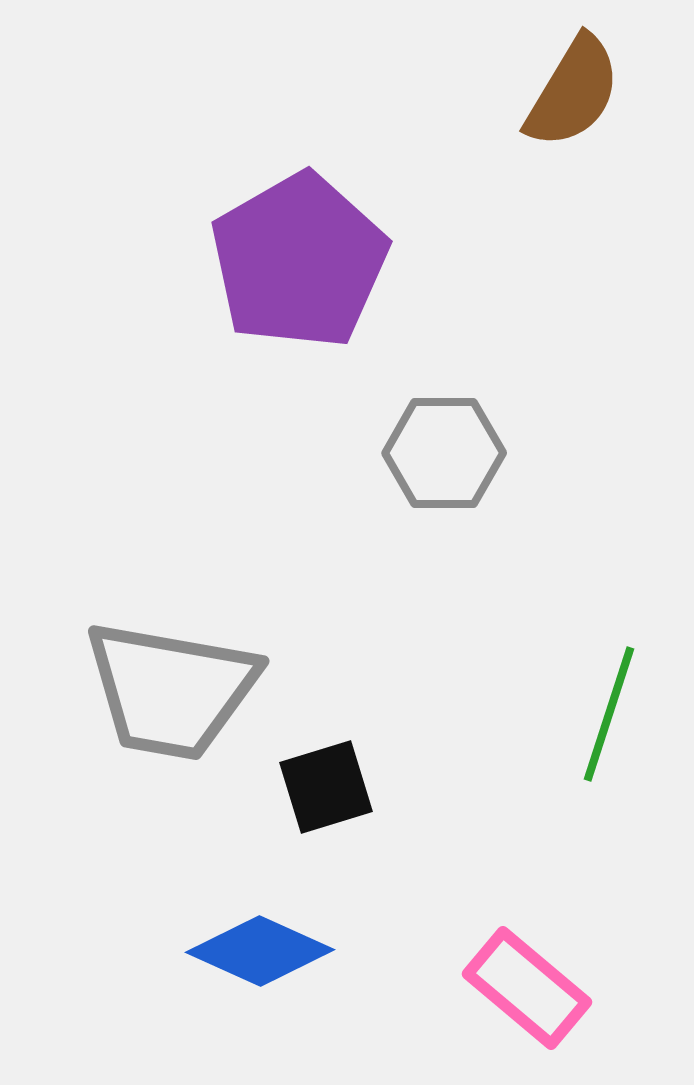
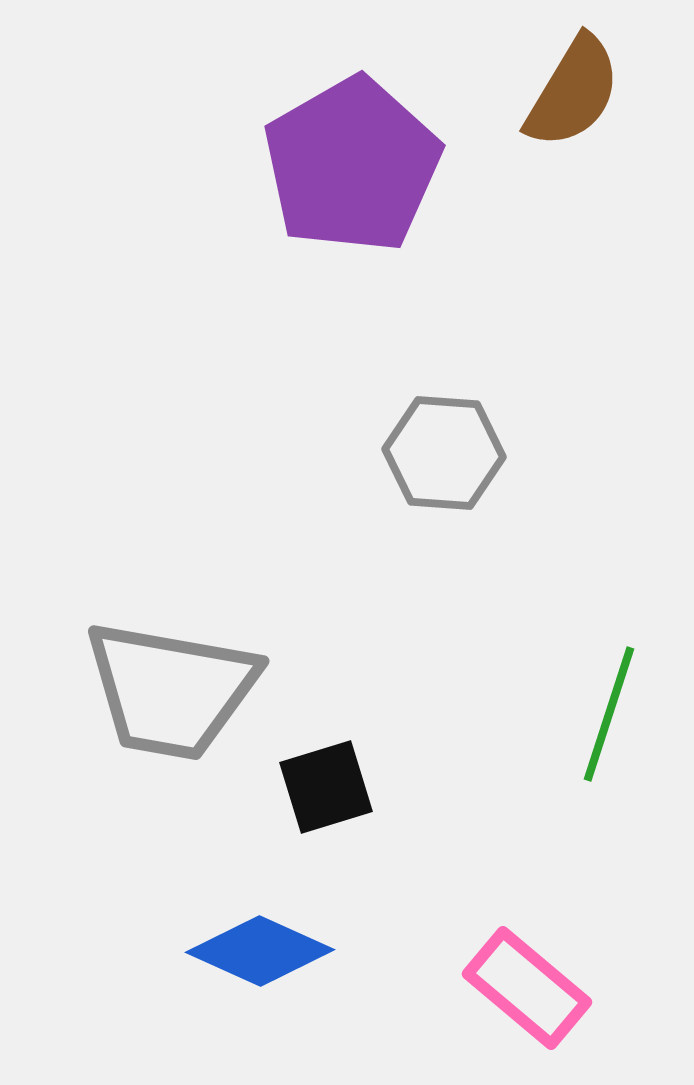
purple pentagon: moved 53 px right, 96 px up
gray hexagon: rotated 4 degrees clockwise
